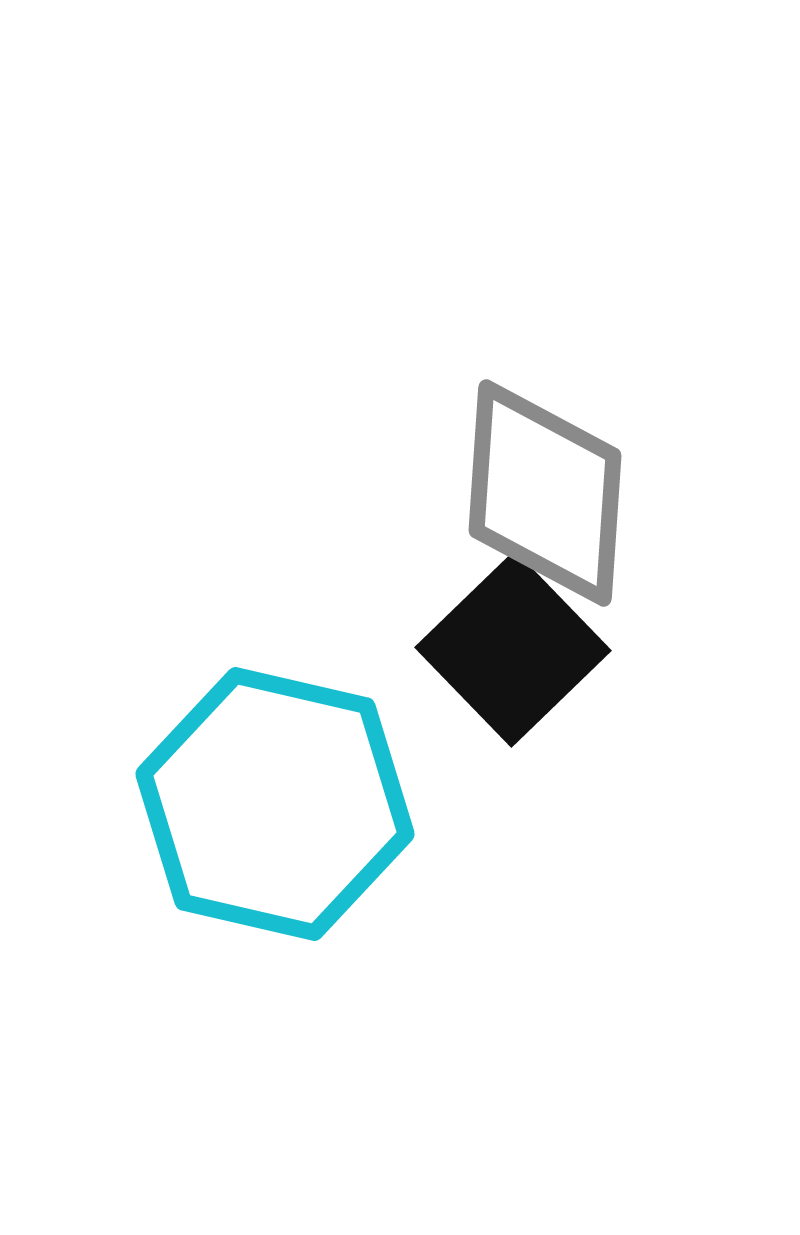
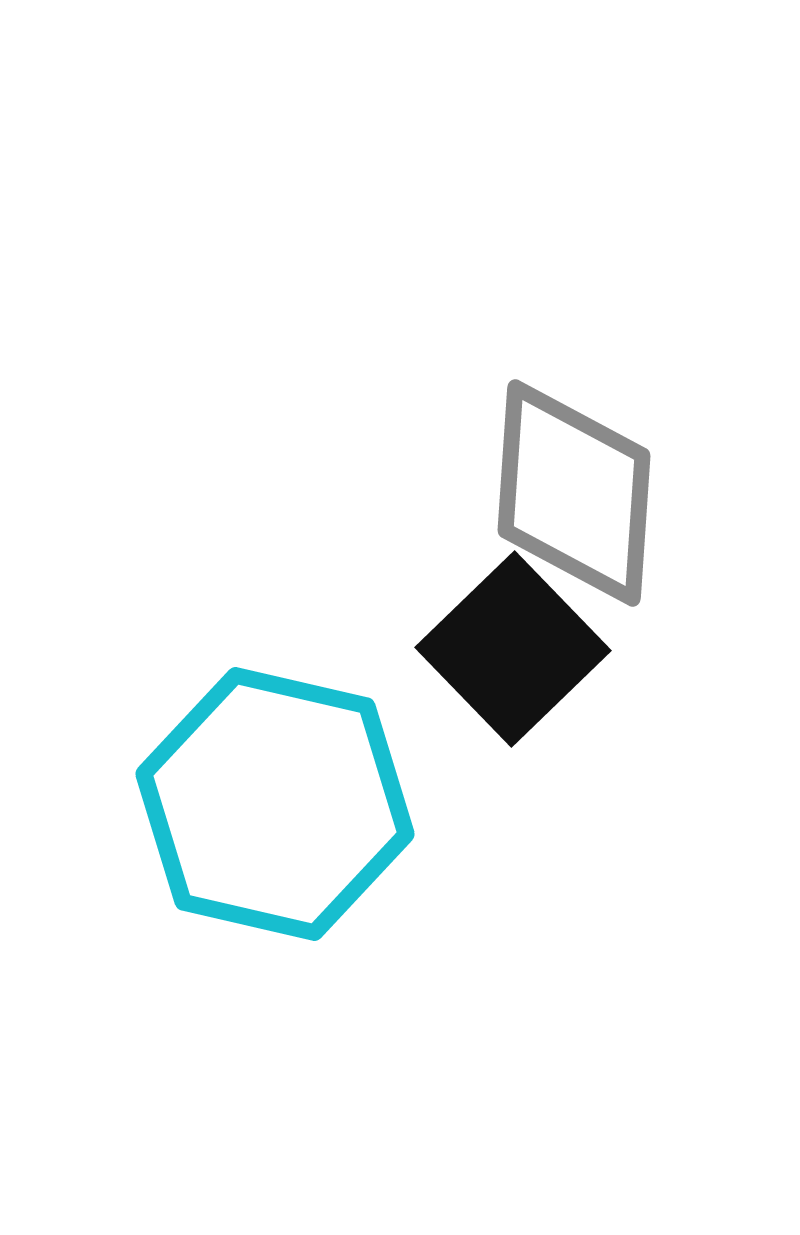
gray diamond: moved 29 px right
